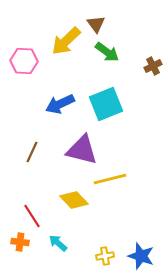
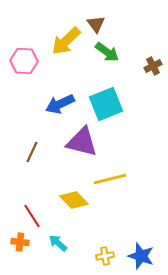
purple triangle: moved 8 px up
